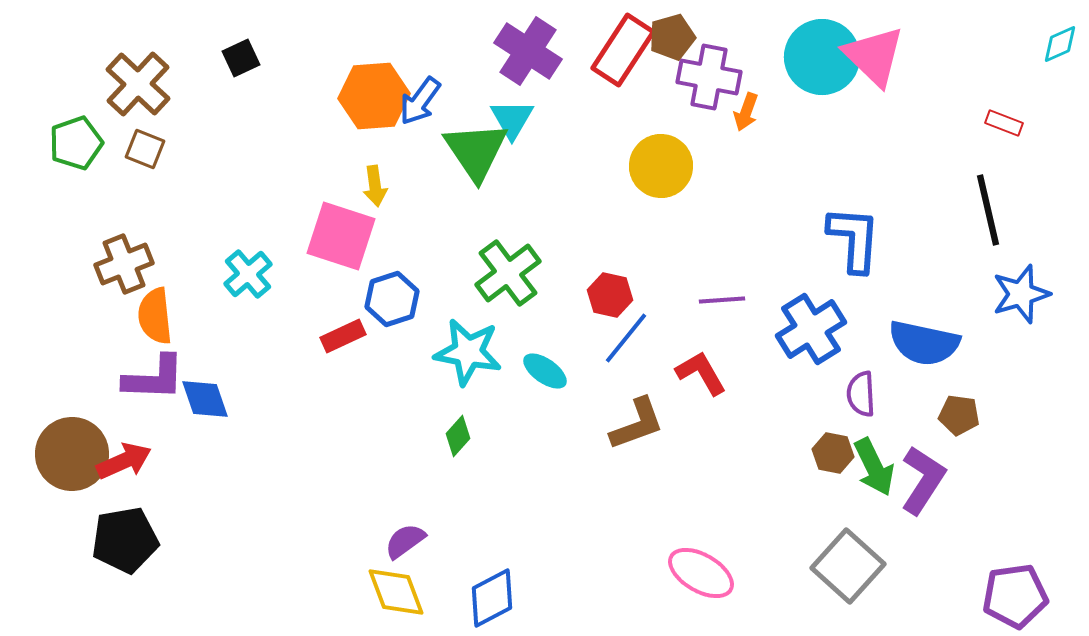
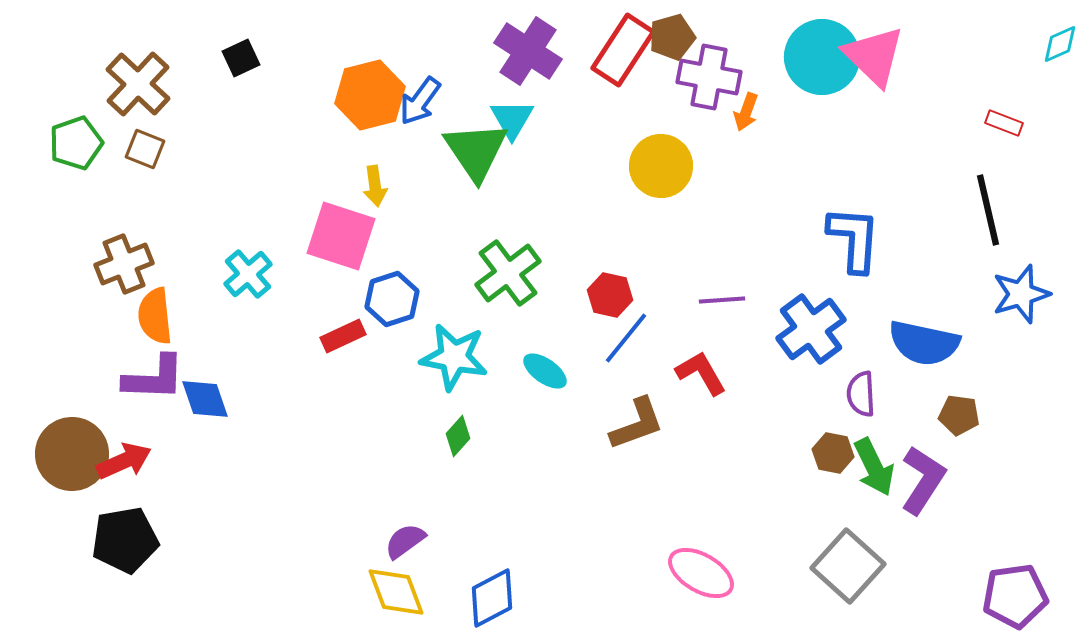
orange hexagon at (374, 96): moved 4 px left, 1 px up; rotated 10 degrees counterclockwise
blue cross at (811, 329): rotated 4 degrees counterclockwise
cyan star at (468, 352): moved 14 px left, 5 px down
